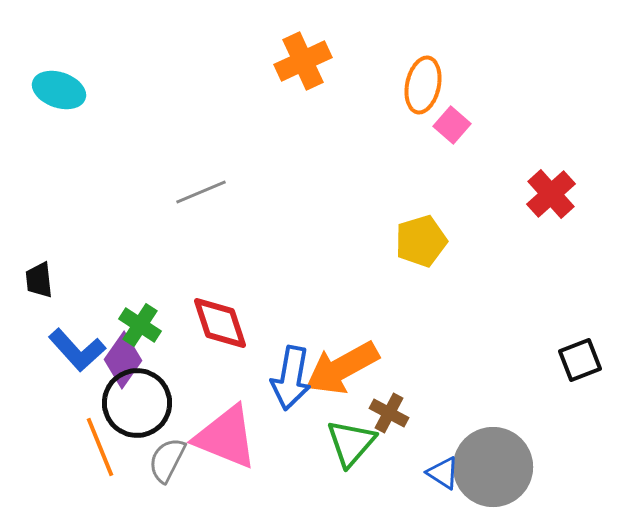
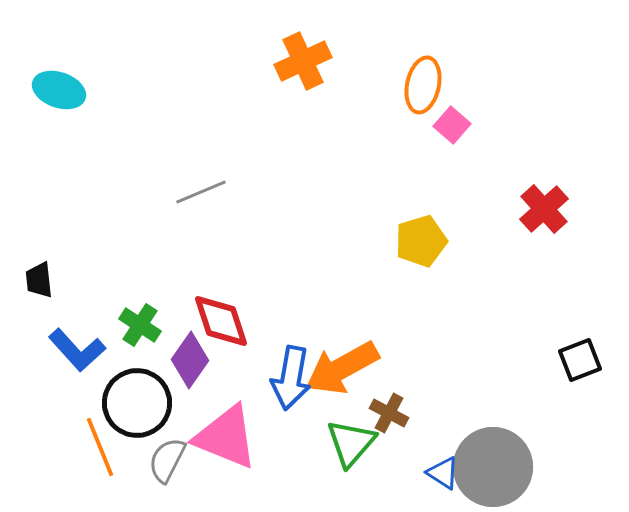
red cross: moved 7 px left, 15 px down
red diamond: moved 1 px right, 2 px up
purple diamond: moved 67 px right
